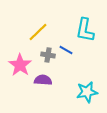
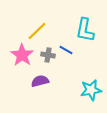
yellow line: moved 1 px left, 1 px up
pink star: moved 2 px right, 10 px up
purple semicircle: moved 3 px left, 1 px down; rotated 18 degrees counterclockwise
cyan star: moved 4 px right, 2 px up
